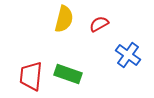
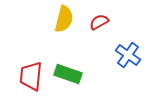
red semicircle: moved 2 px up
